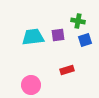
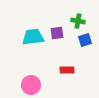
purple square: moved 1 px left, 2 px up
red rectangle: rotated 16 degrees clockwise
